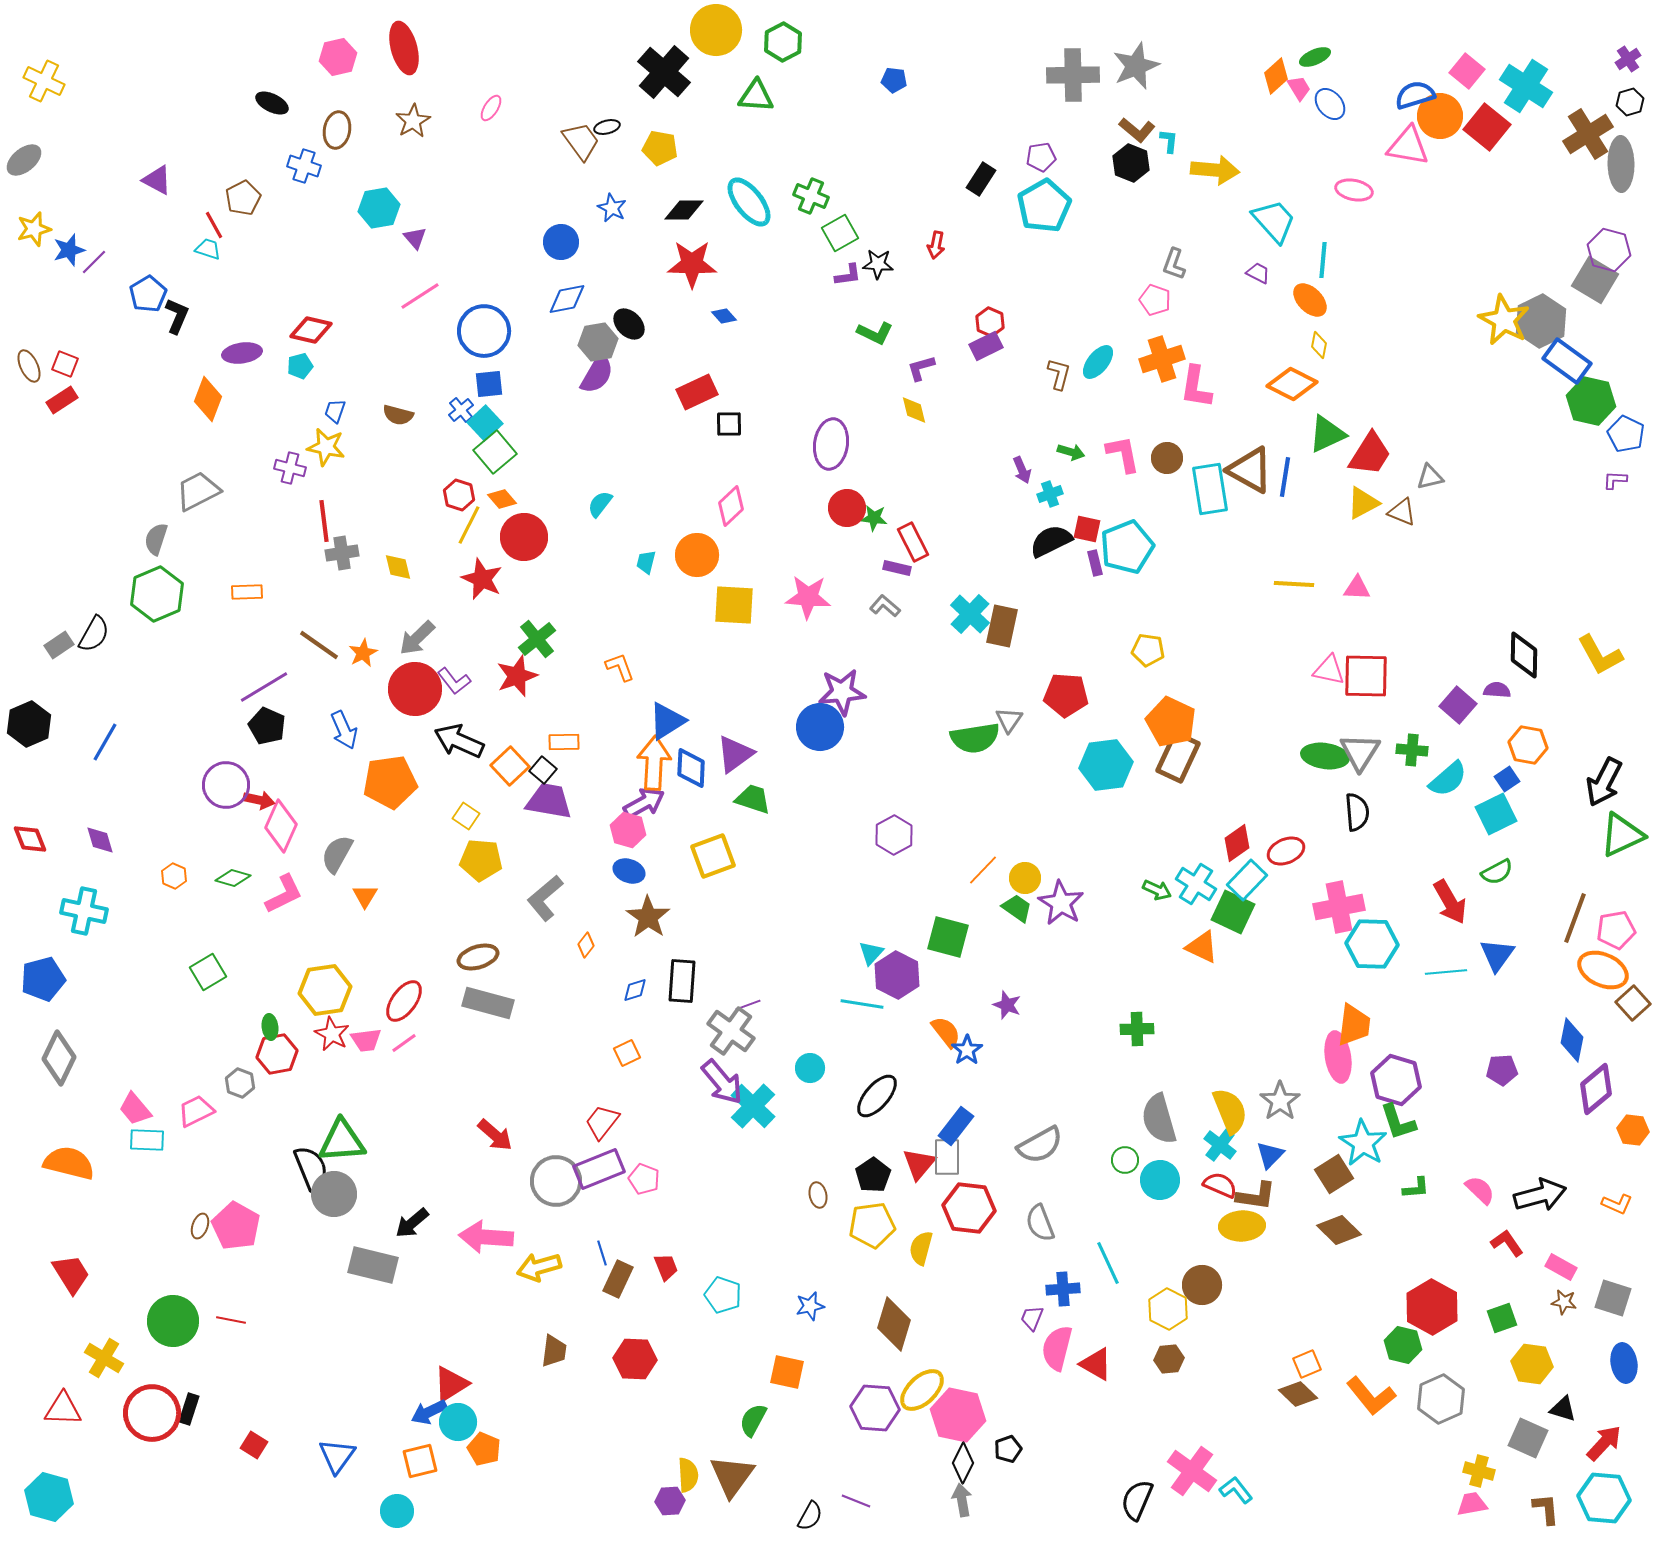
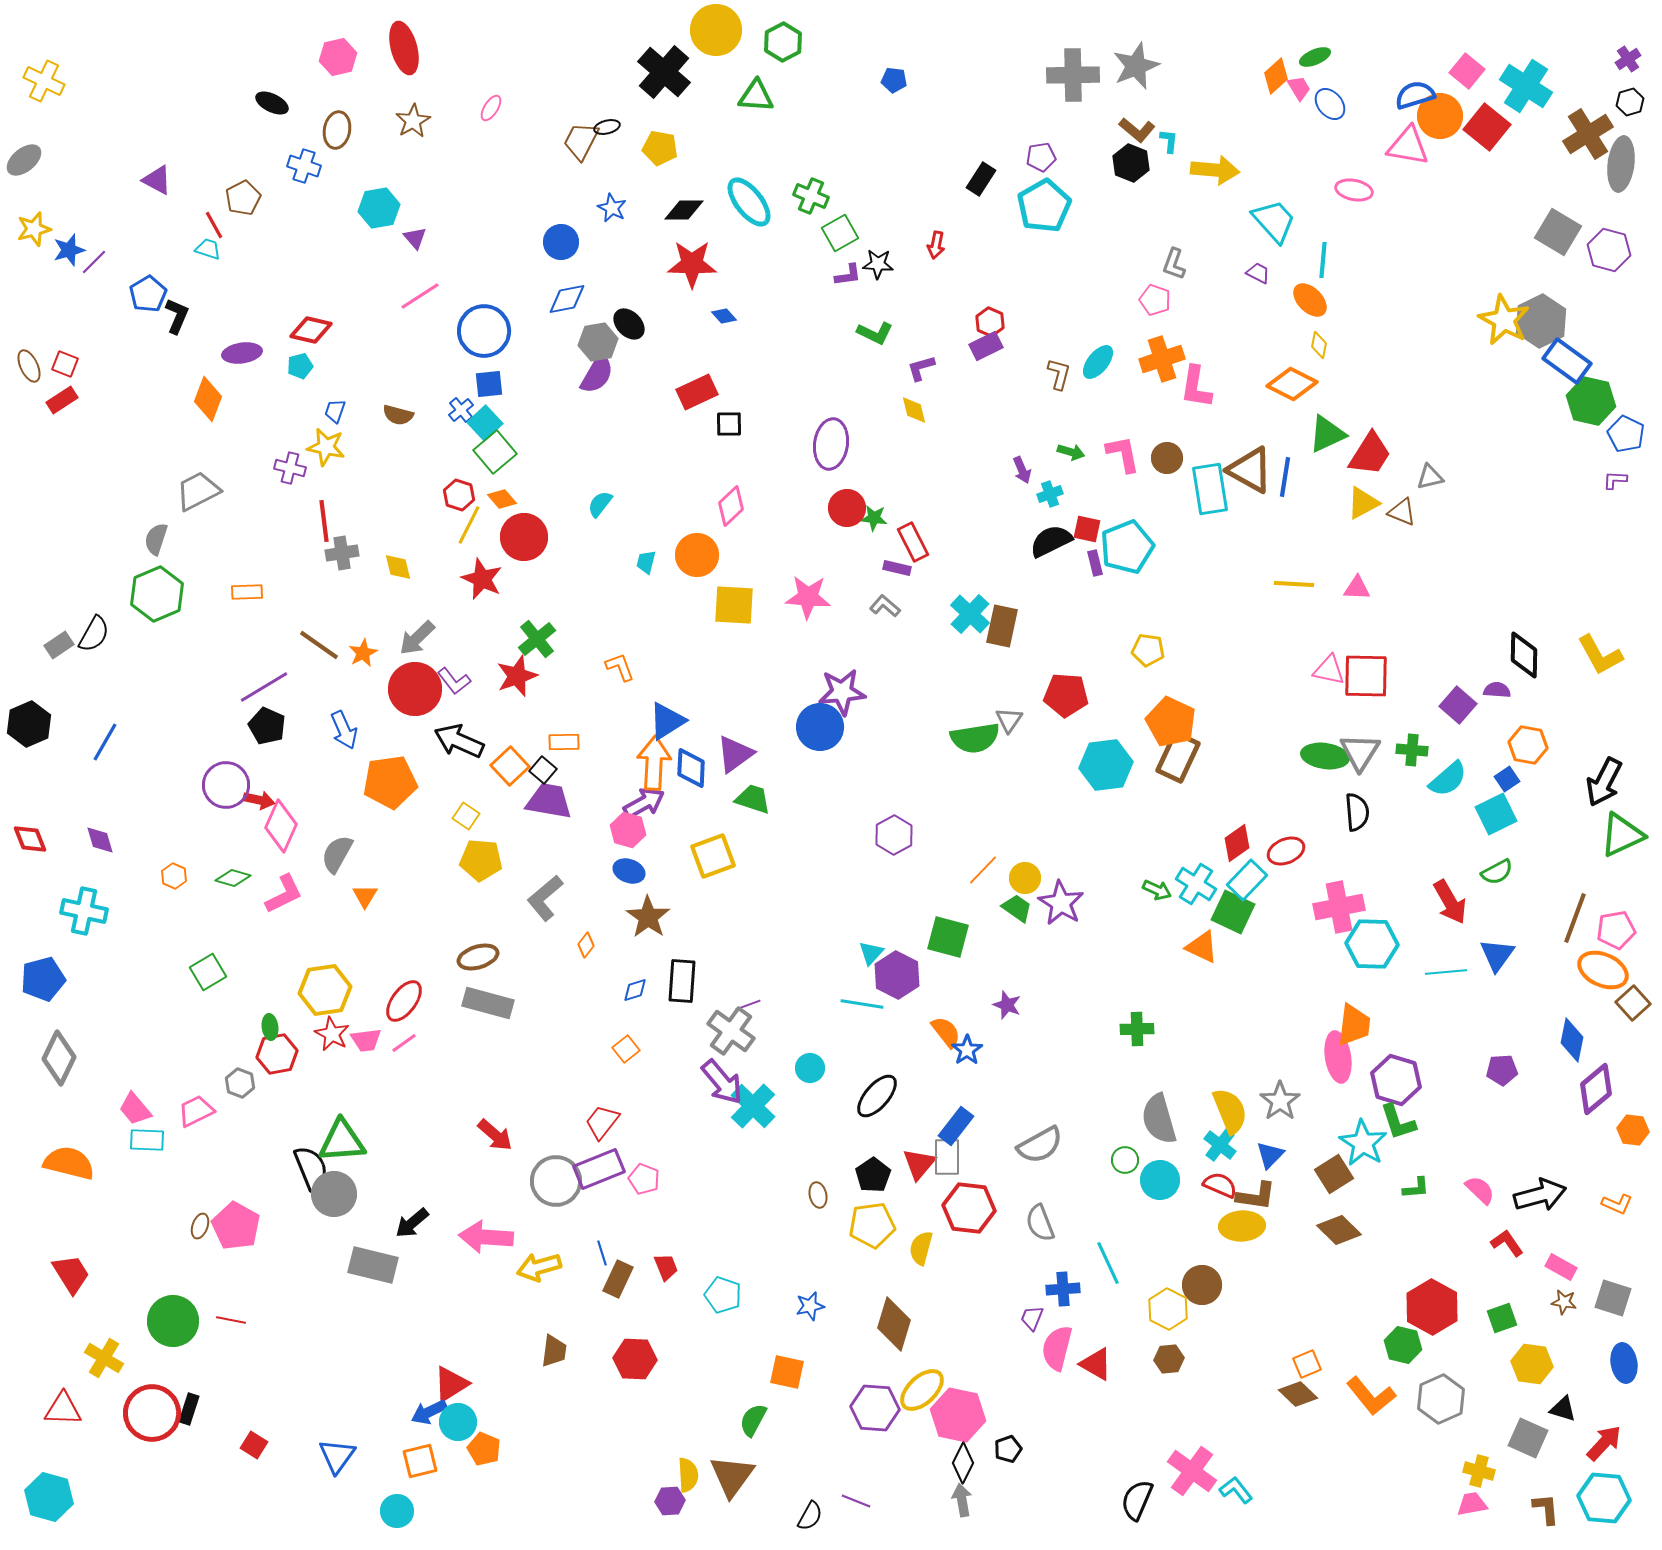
brown trapezoid at (581, 141): rotated 117 degrees counterclockwise
gray ellipse at (1621, 164): rotated 8 degrees clockwise
gray square at (1595, 280): moved 37 px left, 48 px up
orange square at (627, 1053): moved 1 px left, 4 px up; rotated 12 degrees counterclockwise
